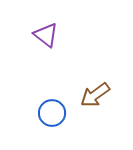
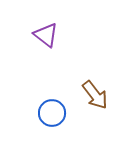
brown arrow: rotated 92 degrees counterclockwise
